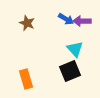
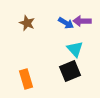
blue arrow: moved 4 px down
